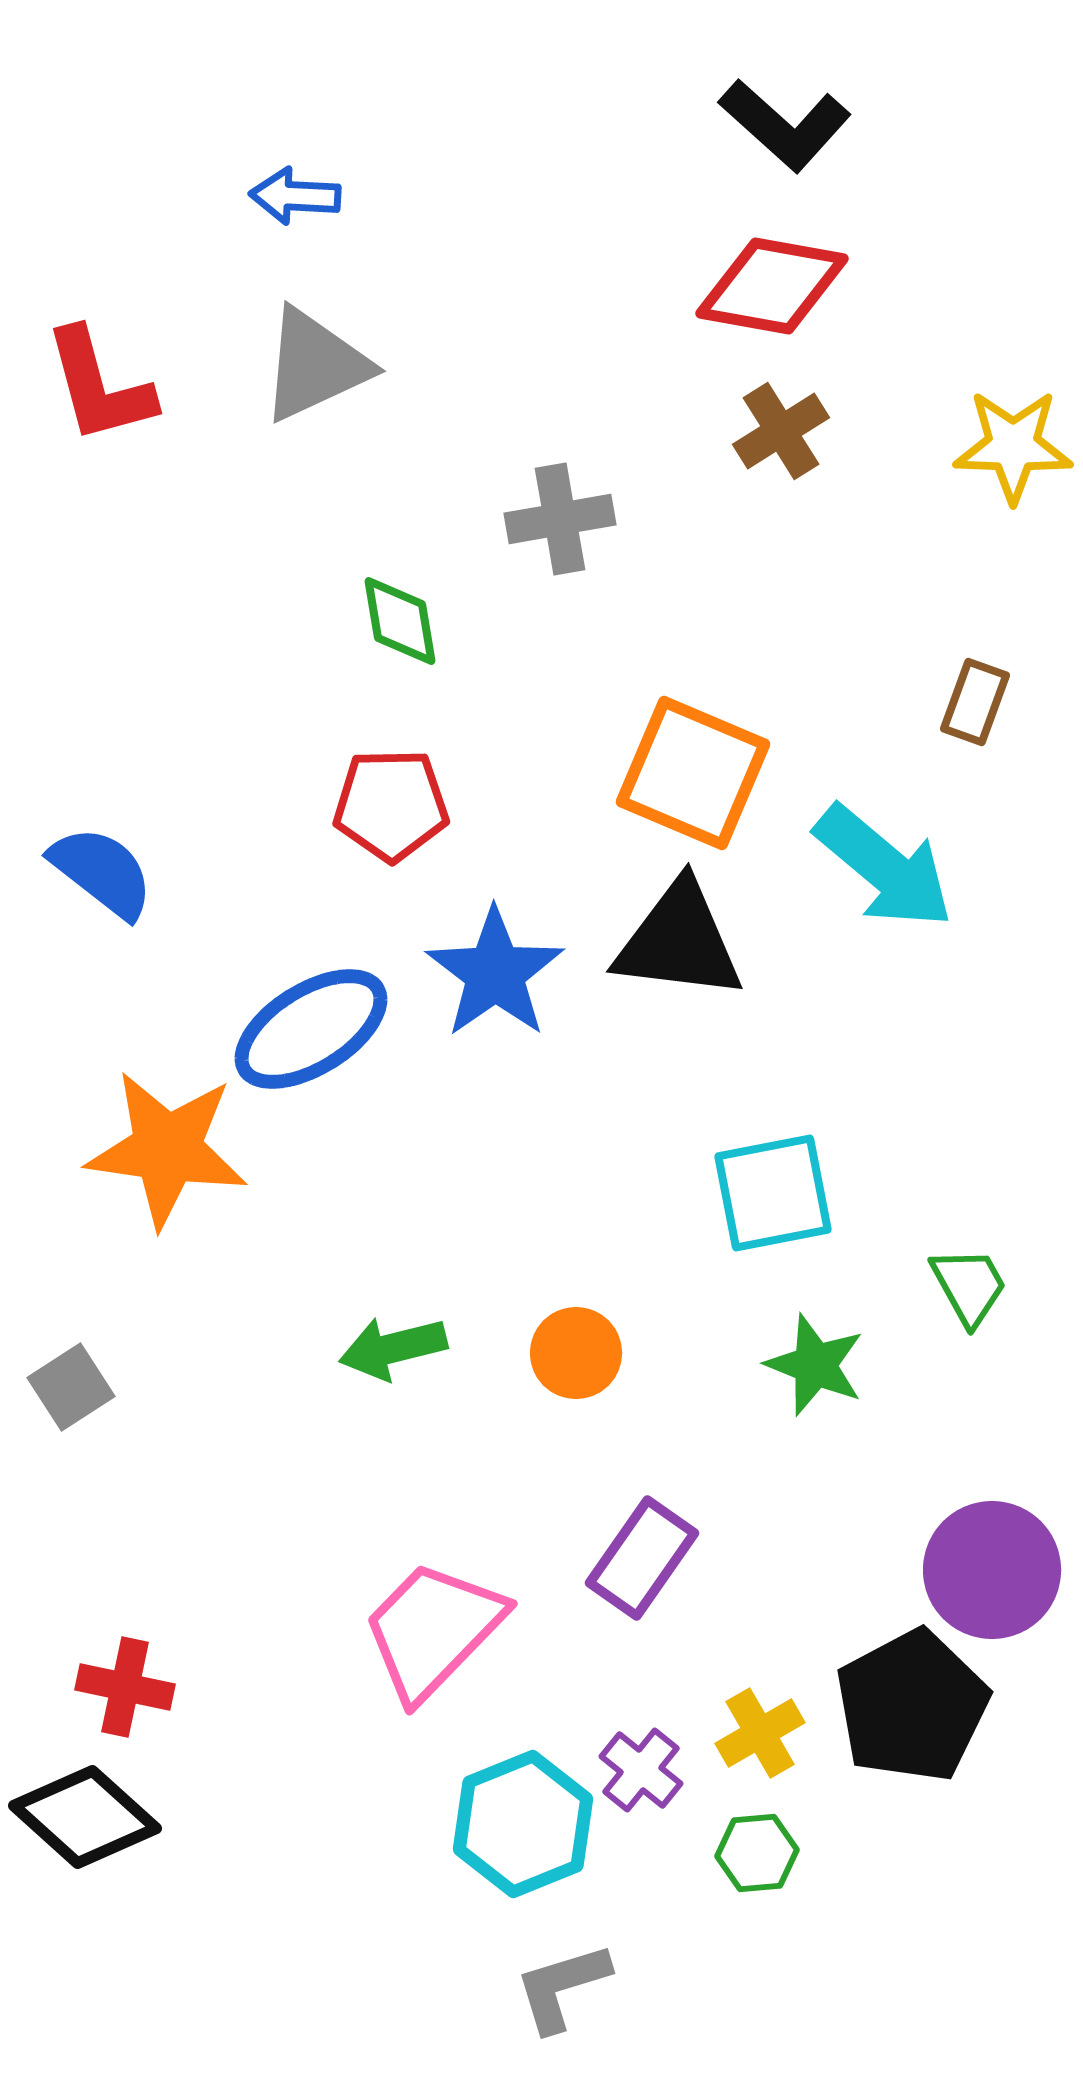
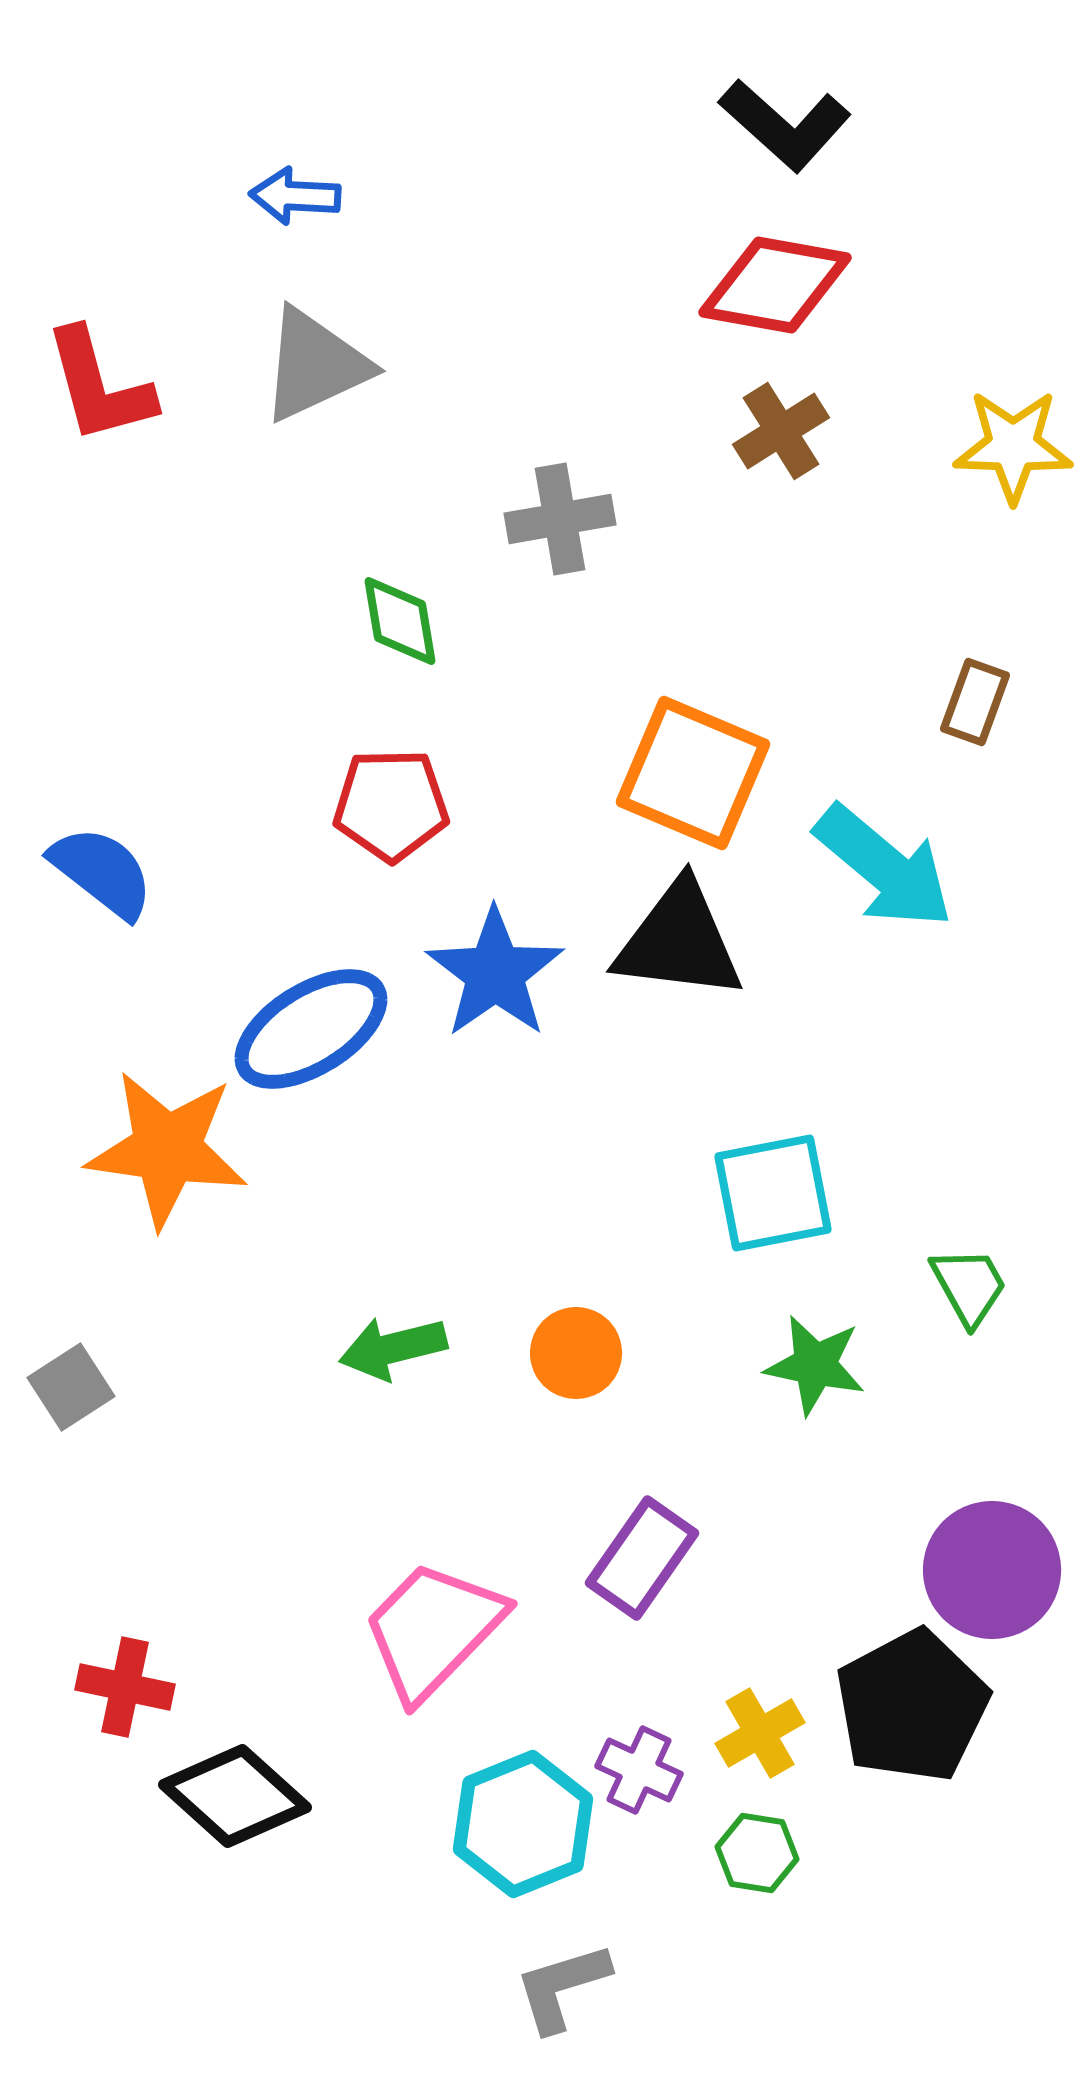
red diamond: moved 3 px right, 1 px up
green star: rotated 10 degrees counterclockwise
purple cross: moved 2 px left; rotated 14 degrees counterclockwise
black diamond: moved 150 px right, 21 px up
green hexagon: rotated 14 degrees clockwise
